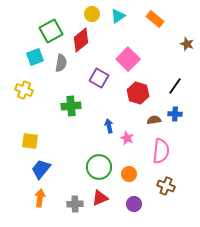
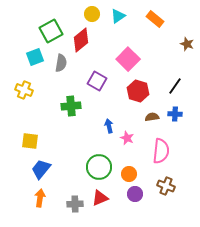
purple square: moved 2 px left, 3 px down
red hexagon: moved 2 px up
brown semicircle: moved 2 px left, 3 px up
purple circle: moved 1 px right, 10 px up
